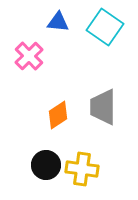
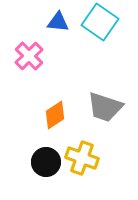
cyan square: moved 5 px left, 5 px up
gray trapezoid: moved 2 px right; rotated 72 degrees counterclockwise
orange diamond: moved 3 px left
black circle: moved 3 px up
yellow cross: moved 11 px up; rotated 12 degrees clockwise
